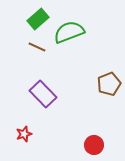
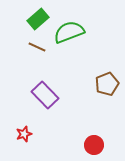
brown pentagon: moved 2 px left
purple rectangle: moved 2 px right, 1 px down
